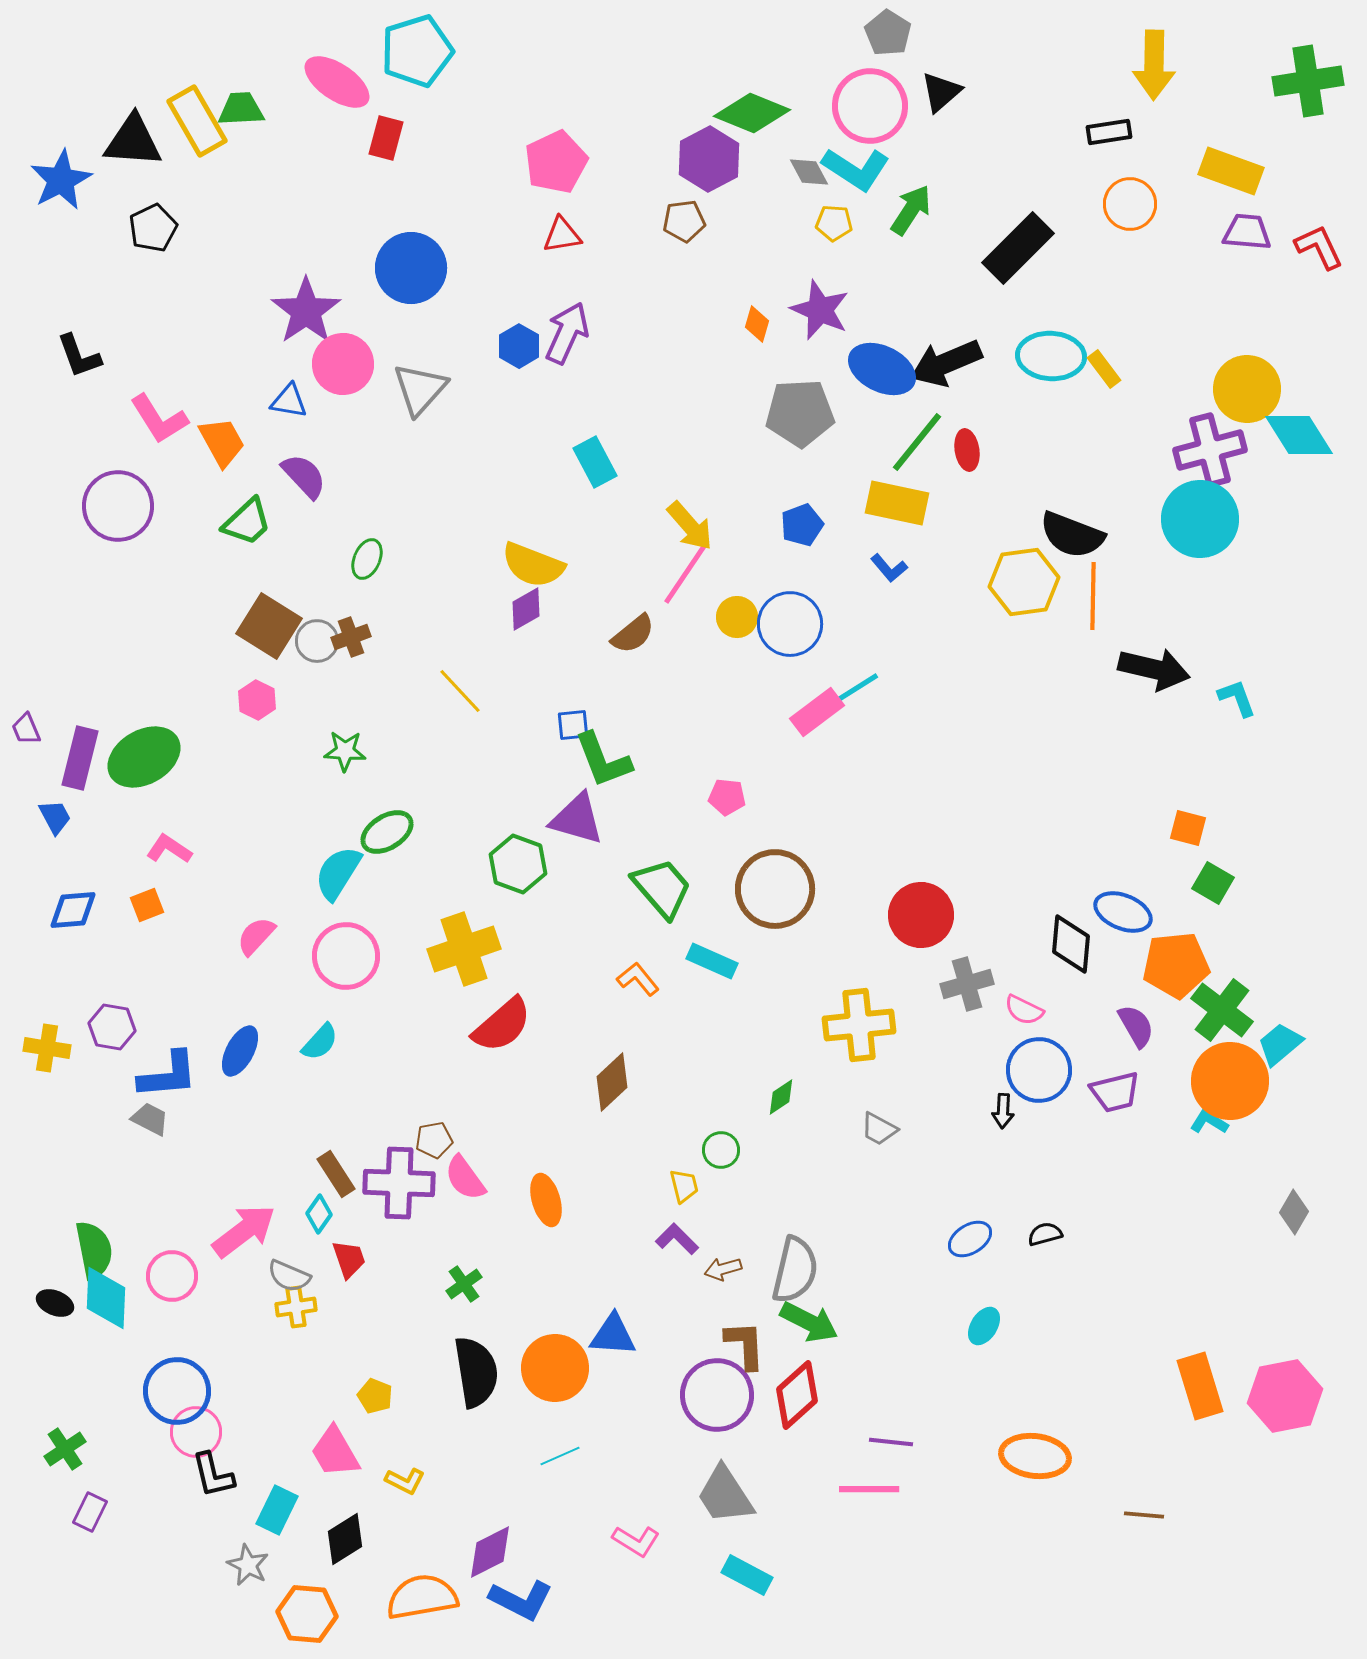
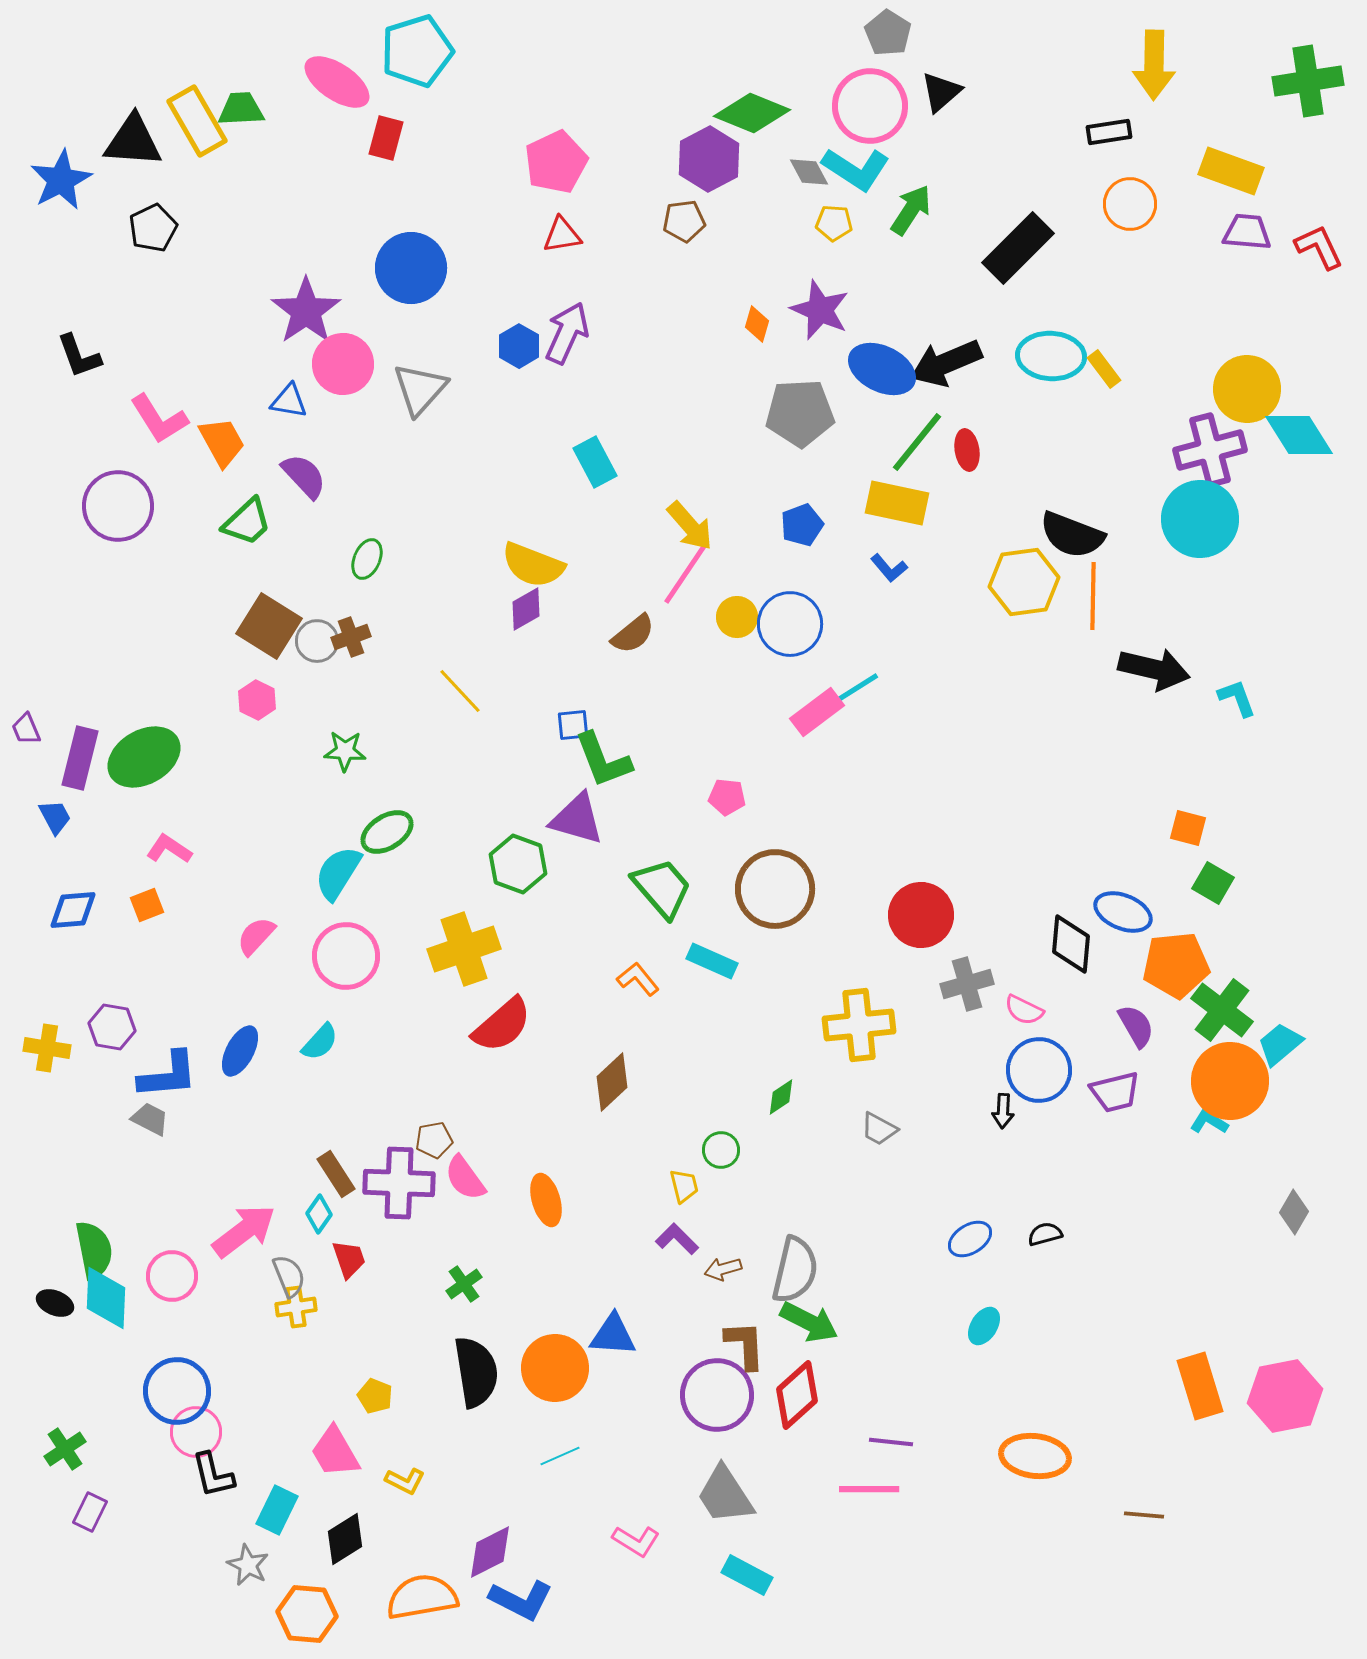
gray semicircle at (289, 1276): rotated 135 degrees counterclockwise
